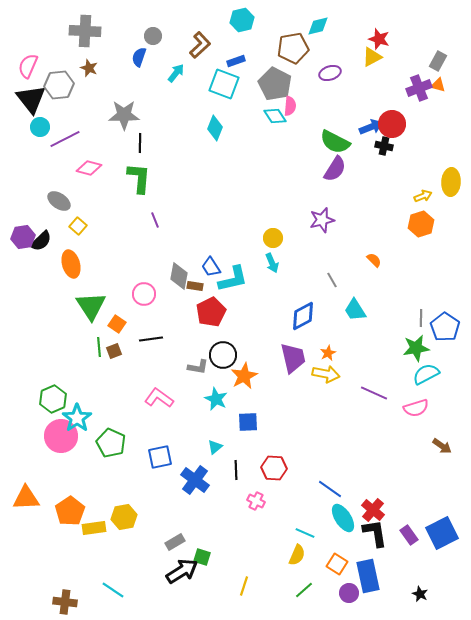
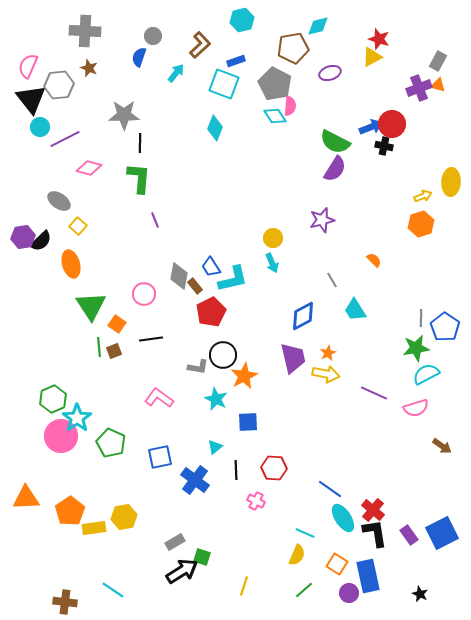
brown rectangle at (195, 286): rotated 42 degrees clockwise
